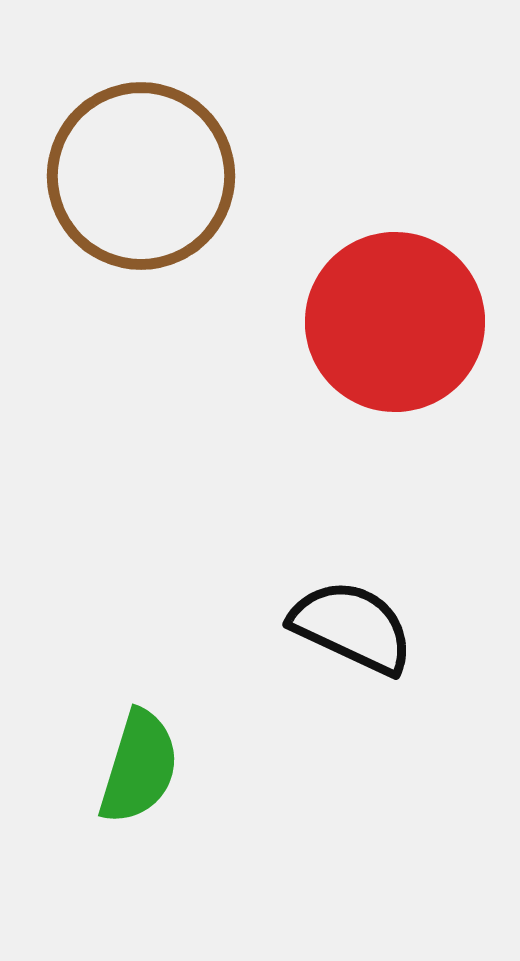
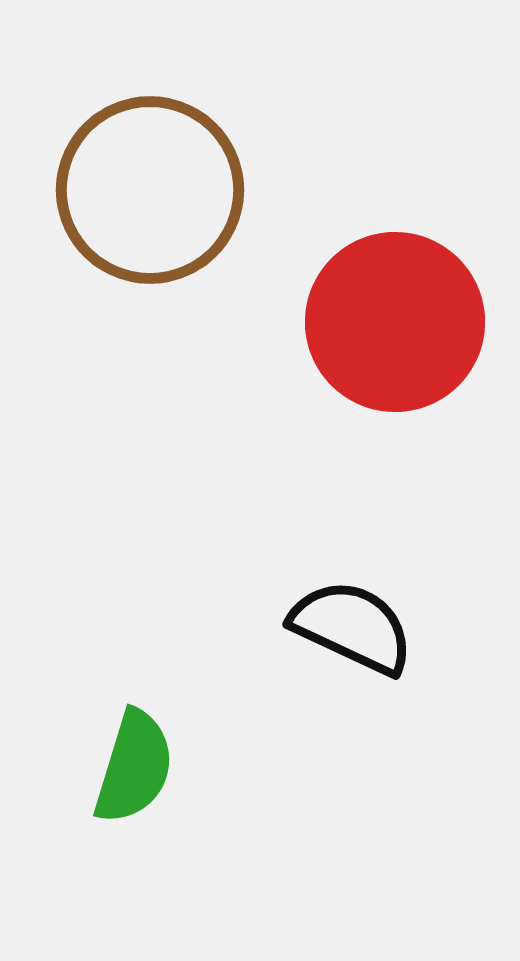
brown circle: moved 9 px right, 14 px down
green semicircle: moved 5 px left
